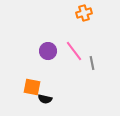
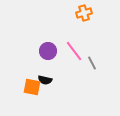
gray line: rotated 16 degrees counterclockwise
black semicircle: moved 19 px up
